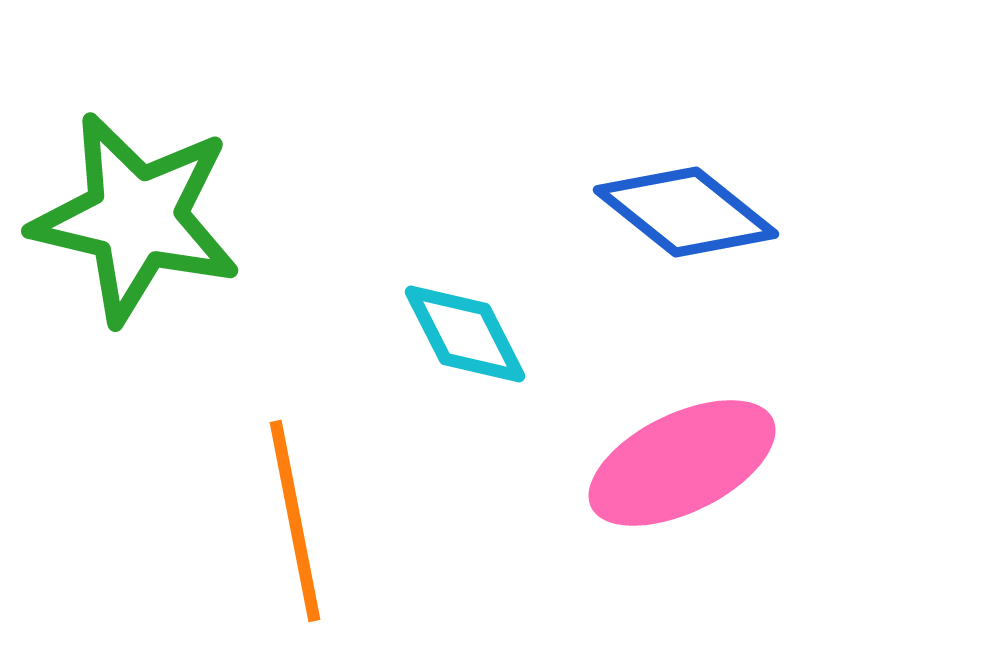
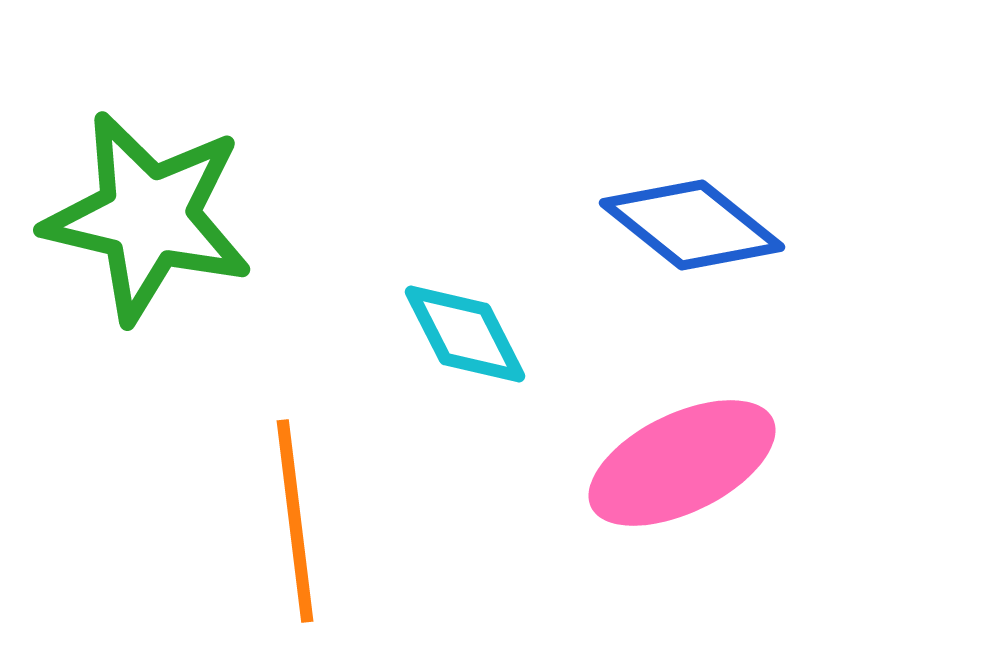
blue diamond: moved 6 px right, 13 px down
green star: moved 12 px right, 1 px up
orange line: rotated 4 degrees clockwise
